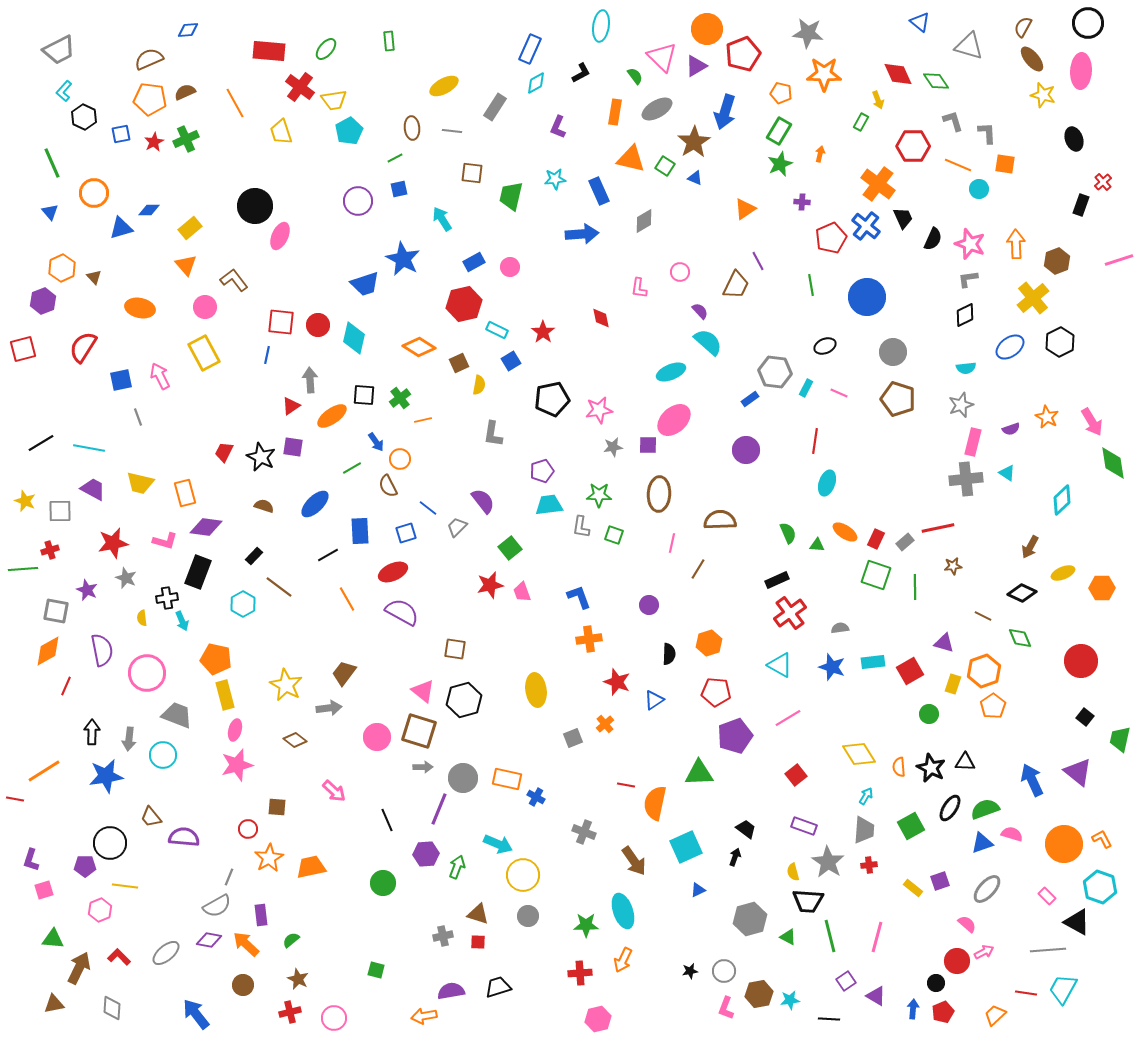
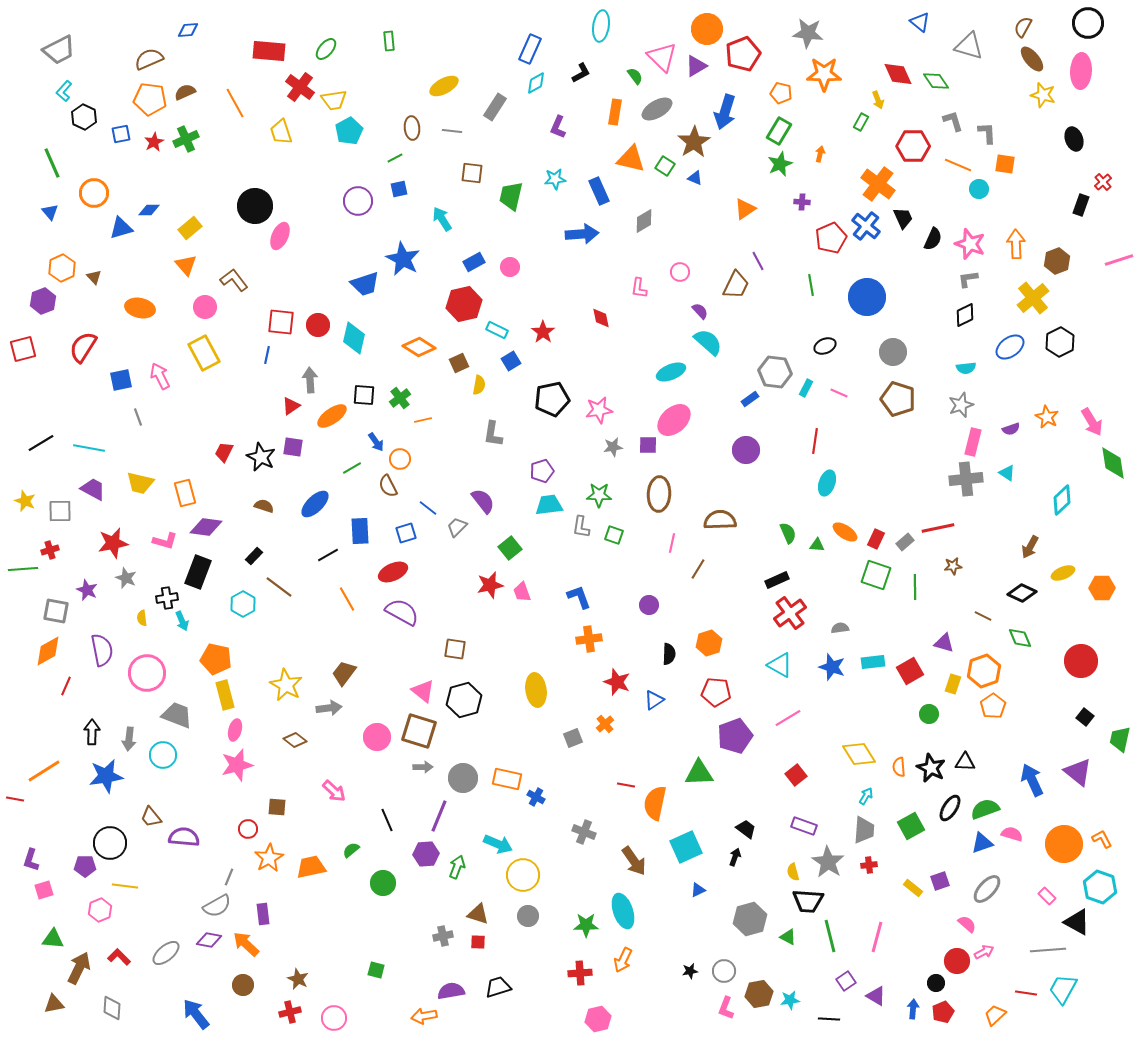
purple line at (439, 809): moved 7 px down
purple rectangle at (261, 915): moved 2 px right, 1 px up
green semicircle at (291, 940): moved 60 px right, 90 px up
